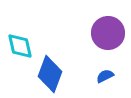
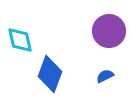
purple circle: moved 1 px right, 2 px up
cyan diamond: moved 6 px up
